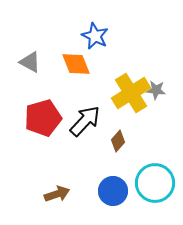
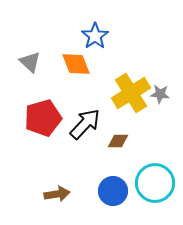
blue star: rotated 12 degrees clockwise
gray triangle: rotated 15 degrees clockwise
gray star: moved 4 px right, 4 px down
black arrow: moved 3 px down
brown diamond: rotated 50 degrees clockwise
brown arrow: rotated 10 degrees clockwise
